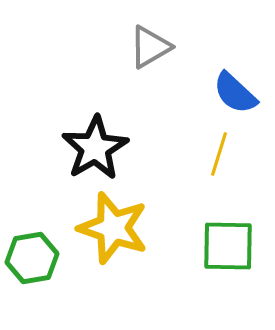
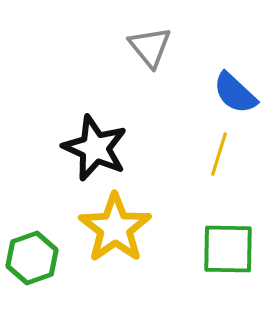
gray triangle: rotated 39 degrees counterclockwise
black star: rotated 18 degrees counterclockwise
yellow star: moved 2 px right; rotated 18 degrees clockwise
green square: moved 3 px down
green hexagon: rotated 9 degrees counterclockwise
